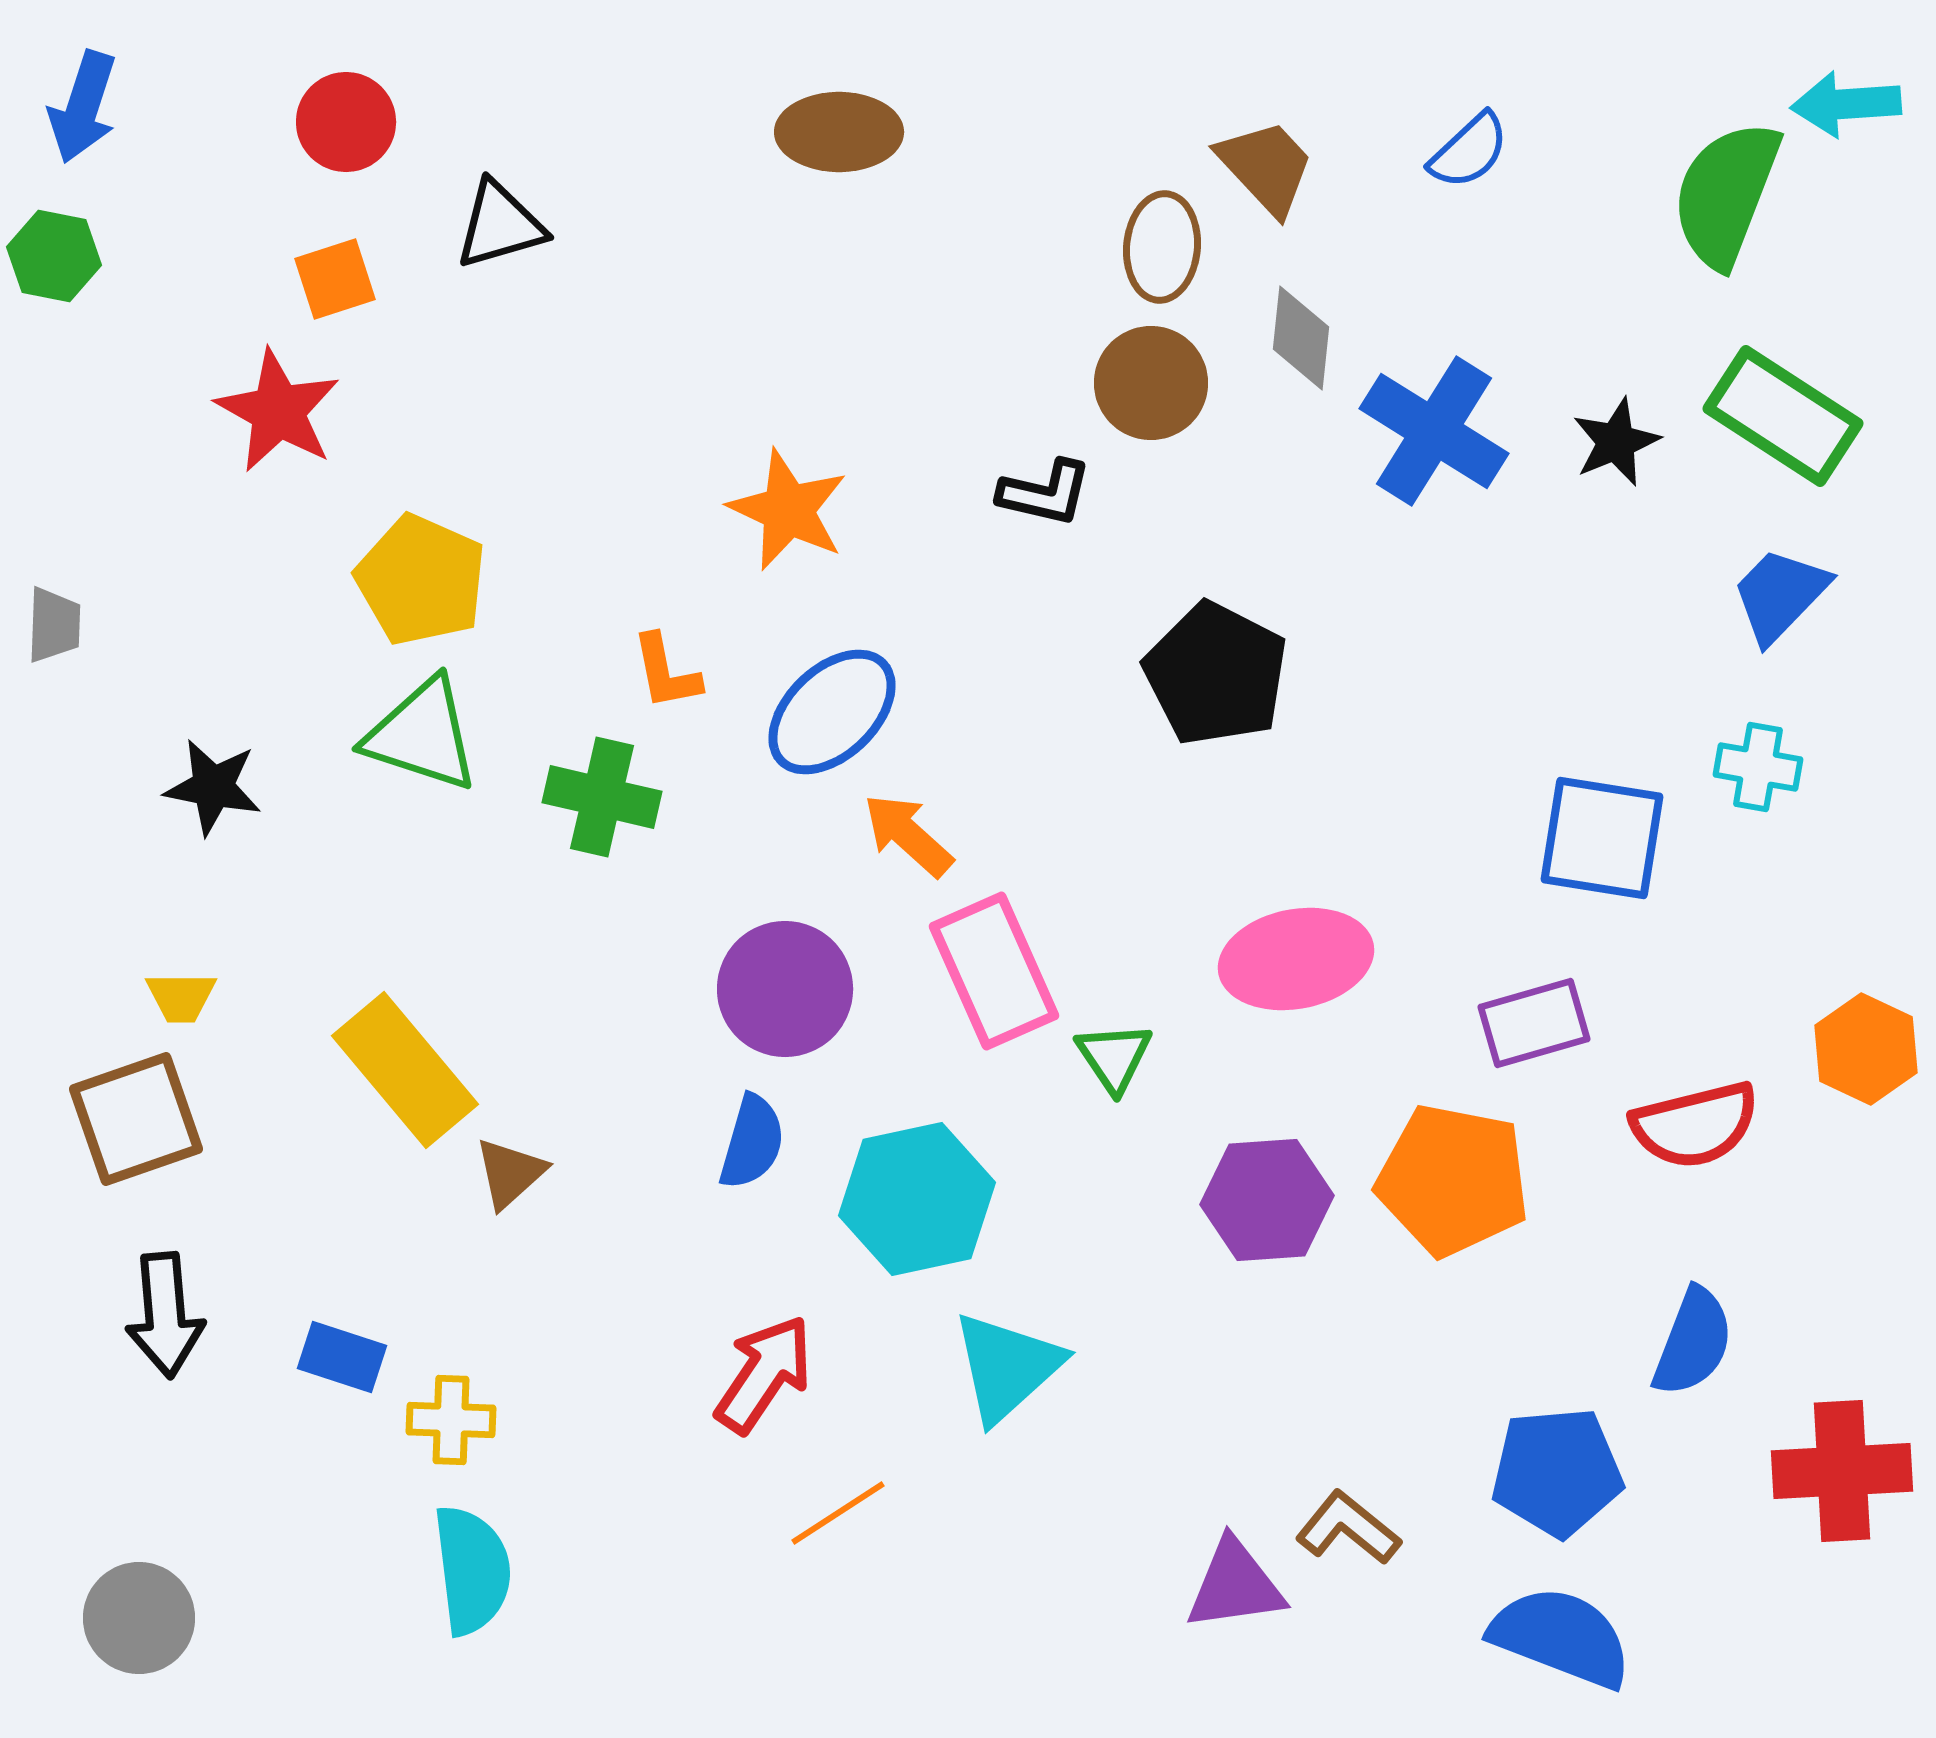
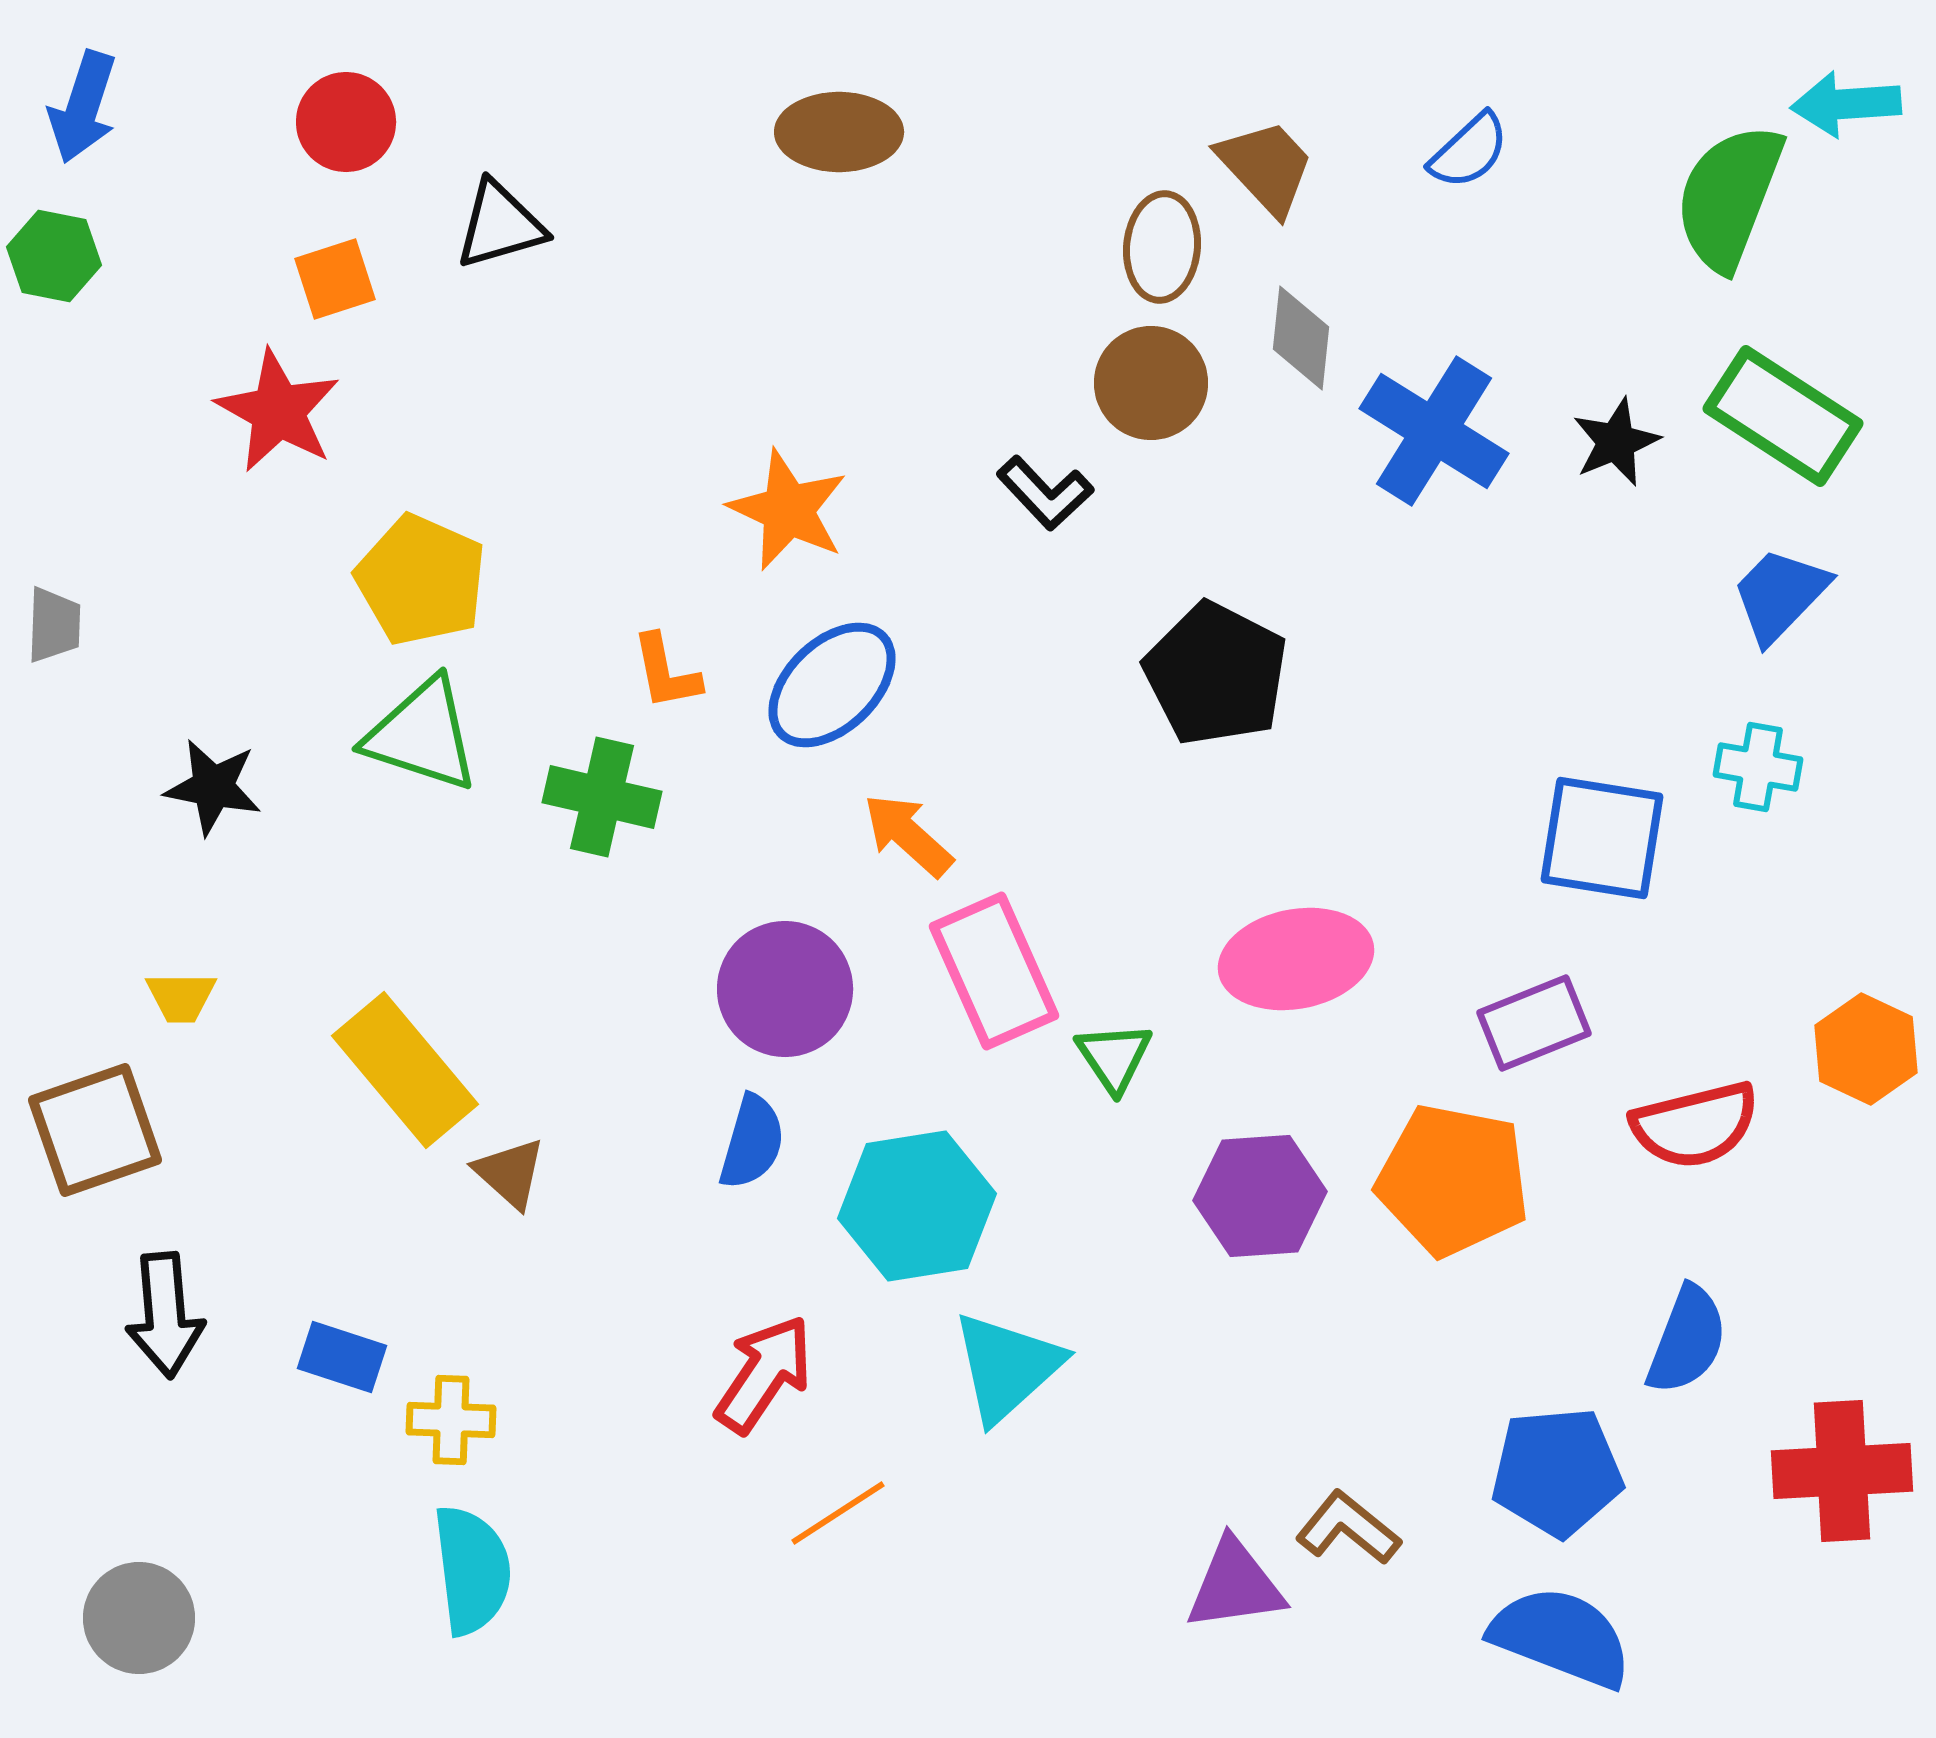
green semicircle at (1726, 194): moved 3 px right, 3 px down
black L-shape at (1045, 493): rotated 34 degrees clockwise
blue ellipse at (832, 712): moved 27 px up
purple rectangle at (1534, 1023): rotated 6 degrees counterclockwise
brown square at (136, 1119): moved 41 px left, 11 px down
brown triangle at (510, 1173): rotated 36 degrees counterclockwise
cyan hexagon at (917, 1199): moved 7 px down; rotated 3 degrees clockwise
purple hexagon at (1267, 1200): moved 7 px left, 4 px up
blue semicircle at (1693, 1342): moved 6 px left, 2 px up
